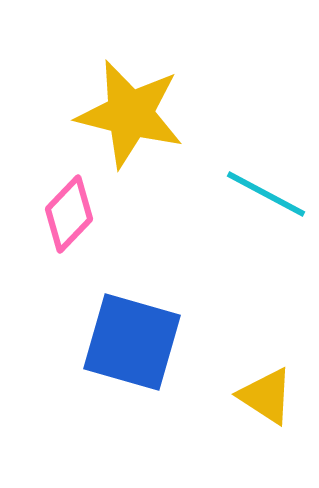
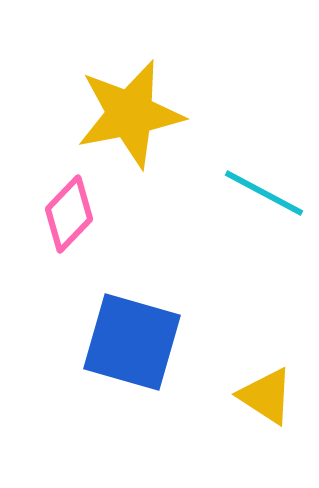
yellow star: rotated 25 degrees counterclockwise
cyan line: moved 2 px left, 1 px up
